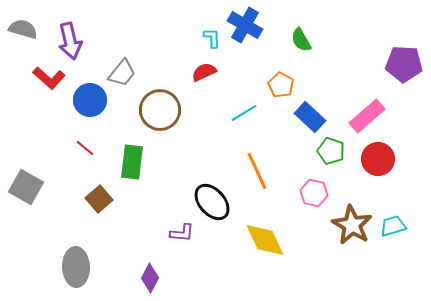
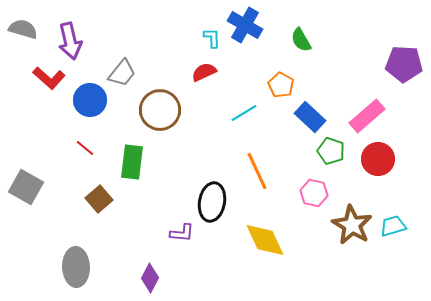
black ellipse: rotated 51 degrees clockwise
